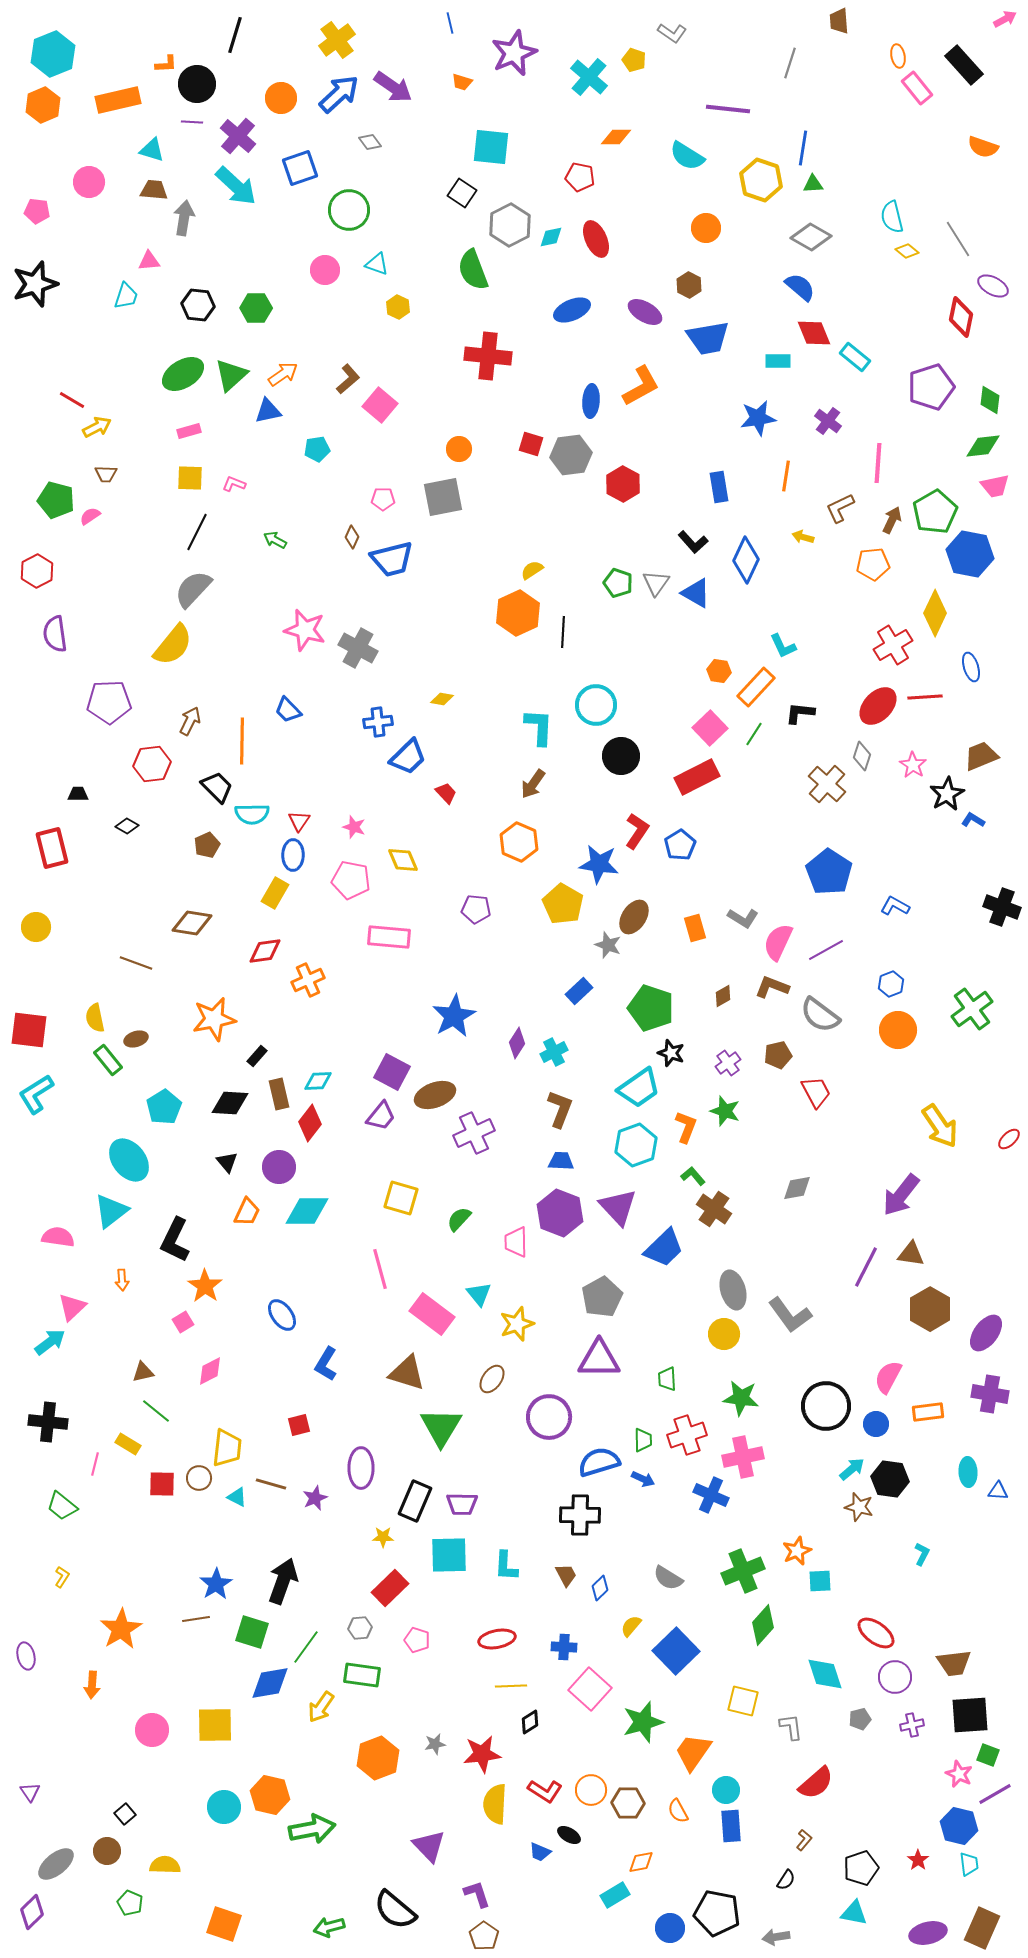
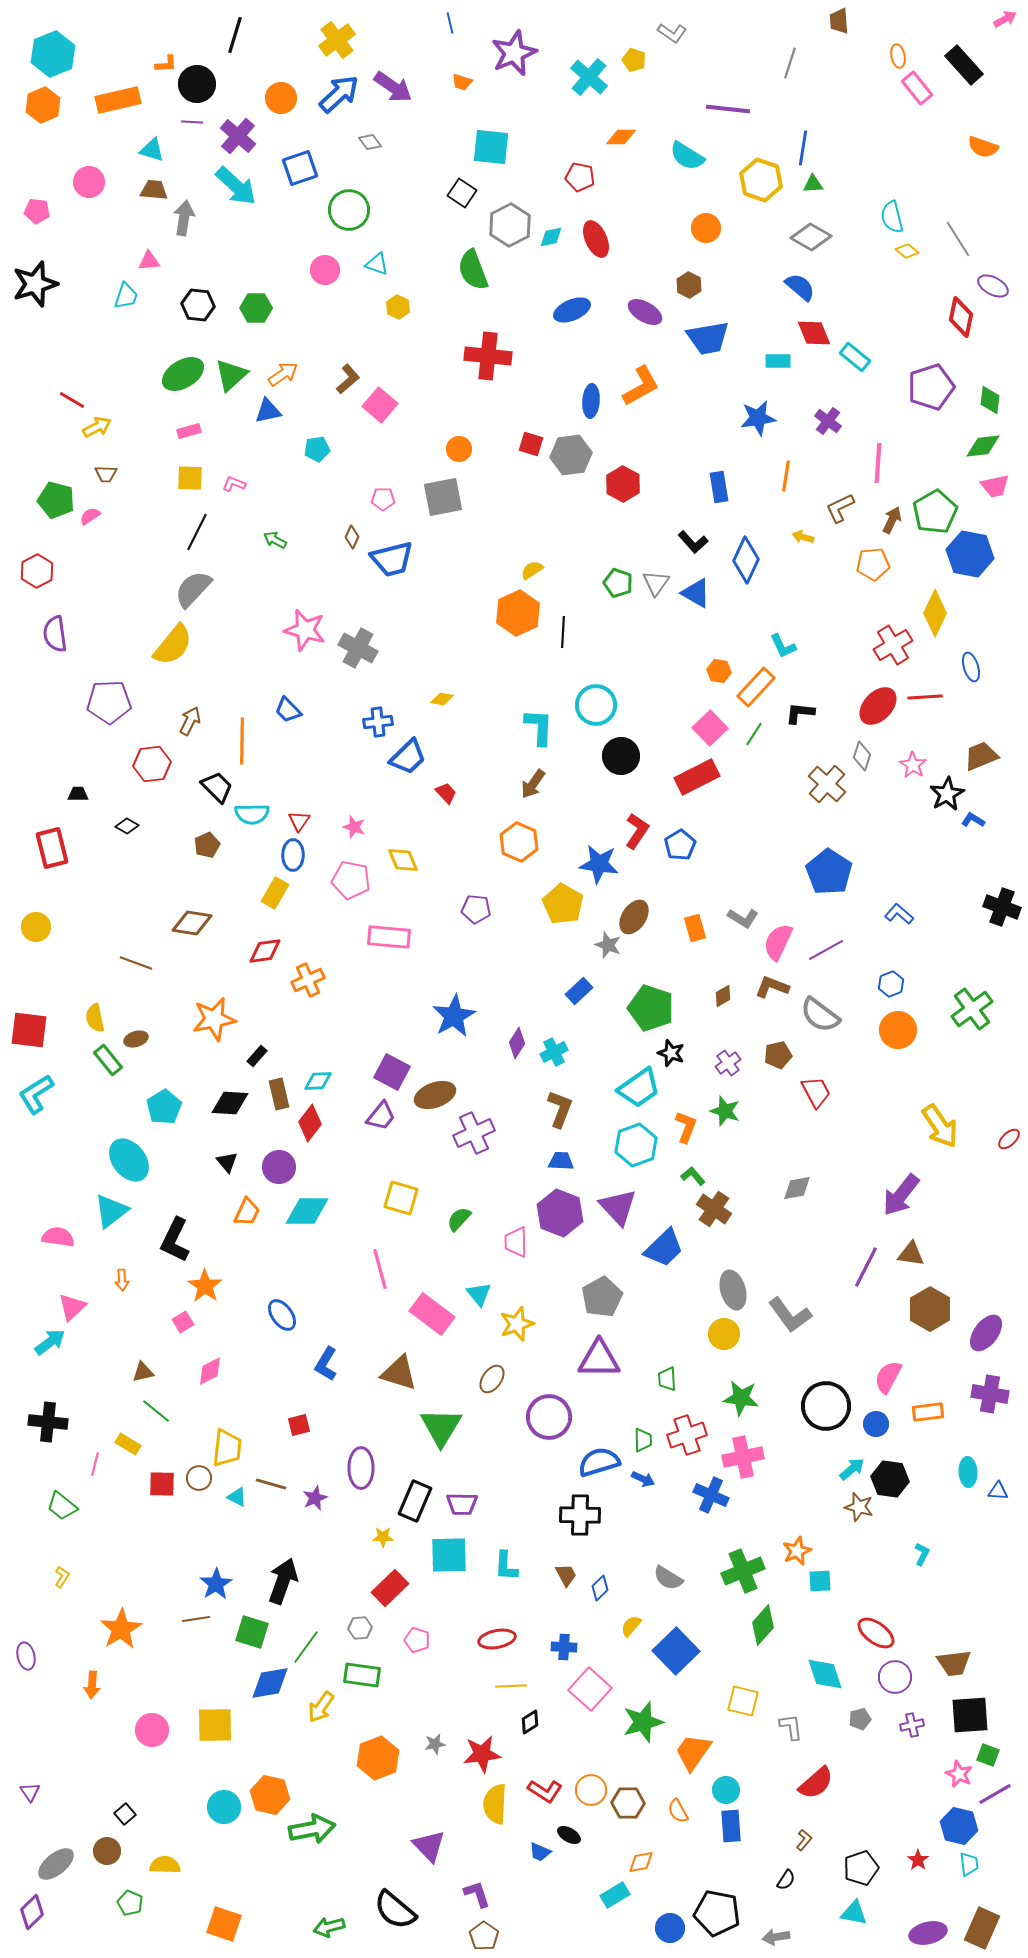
orange diamond at (616, 137): moved 5 px right
blue L-shape at (895, 906): moved 4 px right, 8 px down; rotated 12 degrees clockwise
brown triangle at (407, 1373): moved 8 px left
